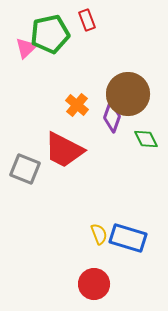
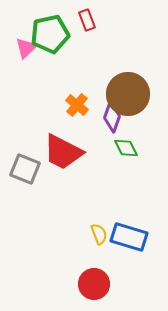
green diamond: moved 20 px left, 9 px down
red trapezoid: moved 1 px left, 2 px down
blue rectangle: moved 1 px right, 1 px up
